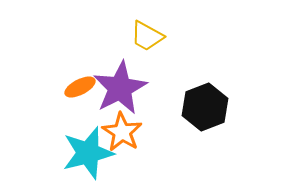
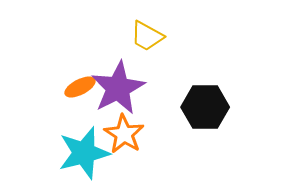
purple star: moved 2 px left
black hexagon: rotated 21 degrees clockwise
orange star: moved 2 px right, 2 px down
cyan star: moved 4 px left
